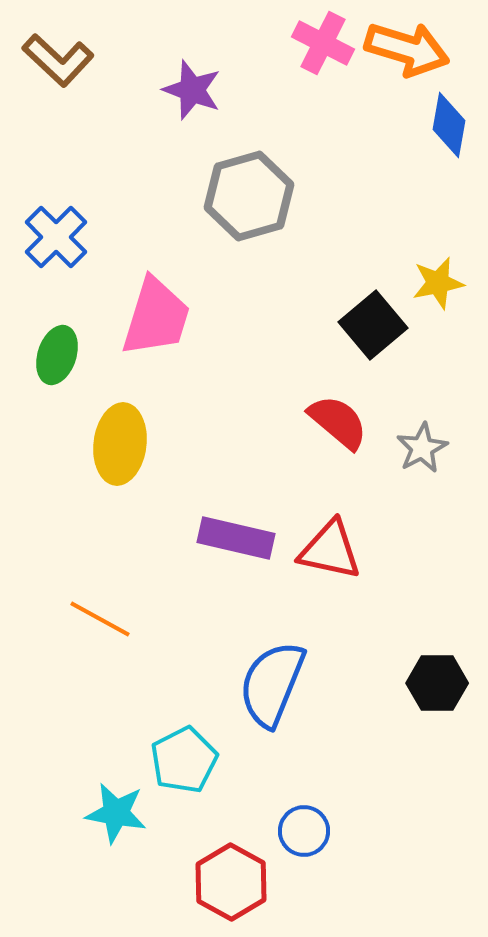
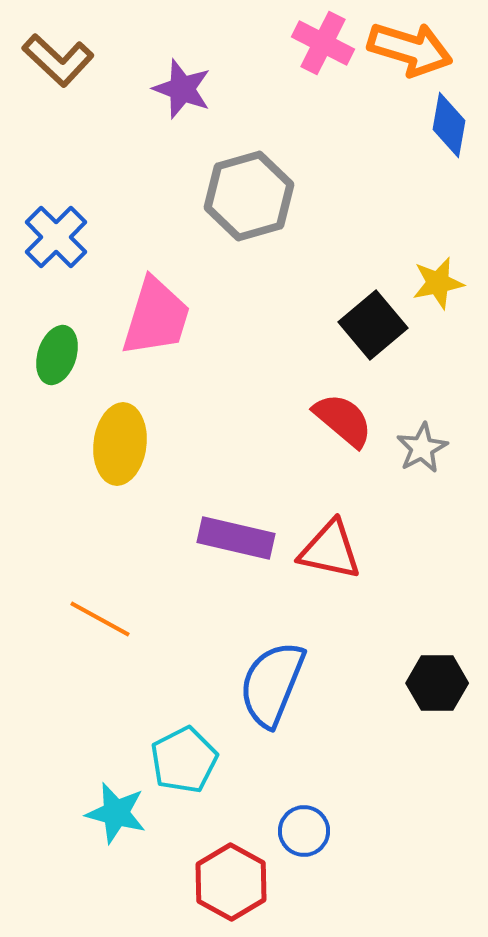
orange arrow: moved 3 px right
purple star: moved 10 px left, 1 px up
red semicircle: moved 5 px right, 2 px up
cyan star: rotated 4 degrees clockwise
